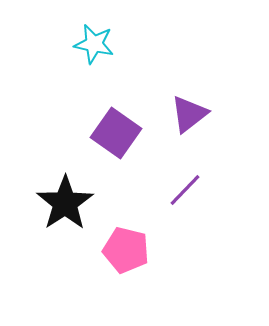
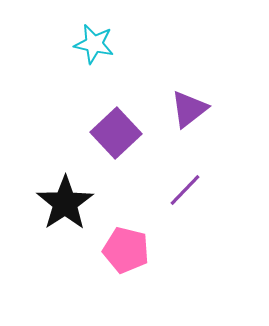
purple triangle: moved 5 px up
purple square: rotated 12 degrees clockwise
